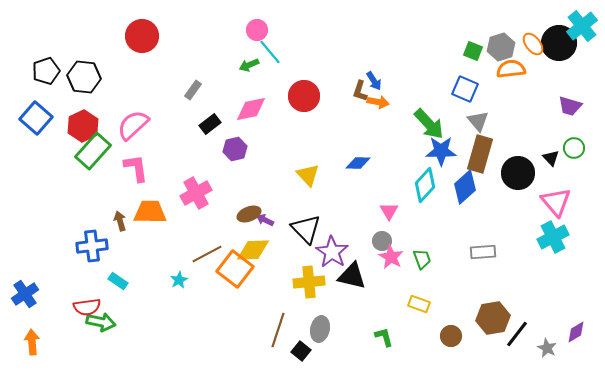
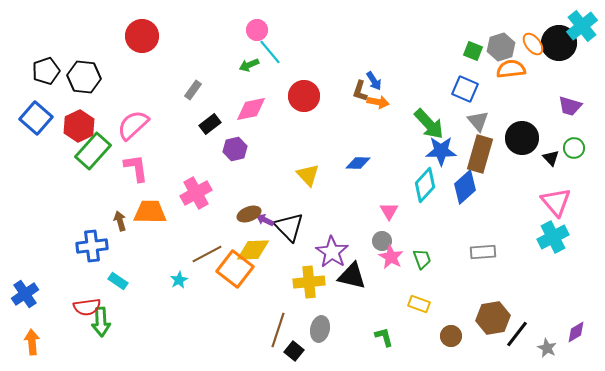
red hexagon at (83, 126): moved 4 px left
black circle at (518, 173): moved 4 px right, 35 px up
black triangle at (306, 229): moved 17 px left, 2 px up
green arrow at (101, 322): rotated 76 degrees clockwise
black square at (301, 351): moved 7 px left
